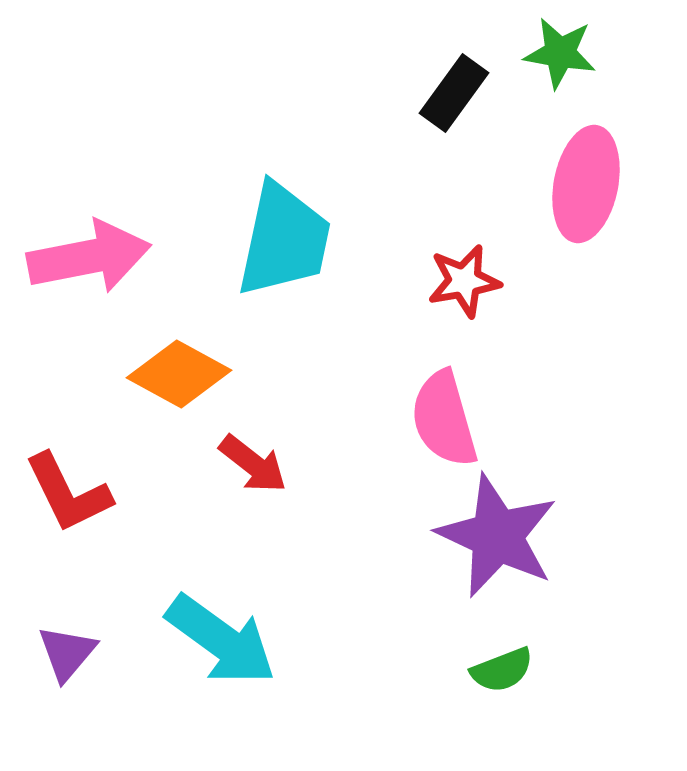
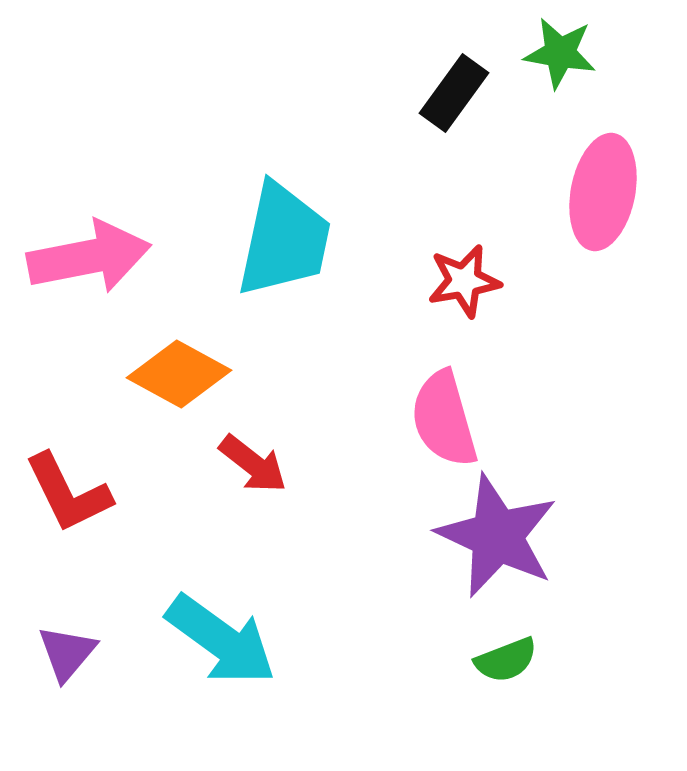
pink ellipse: moved 17 px right, 8 px down
green semicircle: moved 4 px right, 10 px up
